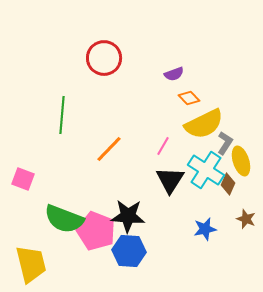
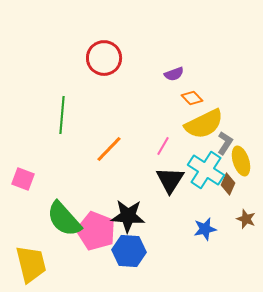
orange diamond: moved 3 px right
green semicircle: rotated 27 degrees clockwise
